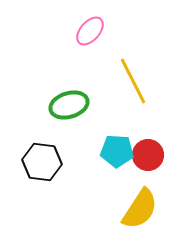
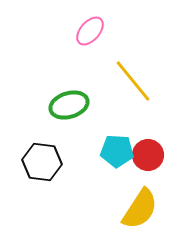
yellow line: rotated 12 degrees counterclockwise
